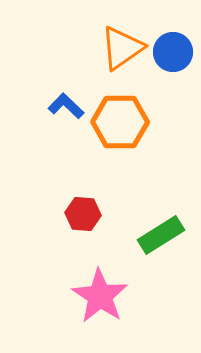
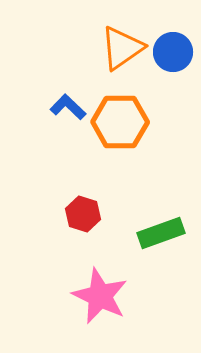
blue L-shape: moved 2 px right, 1 px down
red hexagon: rotated 12 degrees clockwise
green rectangle: moved 2 px up; rotated 12 degrees clockwise
pink star: rotated 8 degrees counterclockwise
